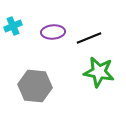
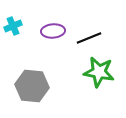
purple ellipse: moved 1 px up
gray hexagon: moved 3 px left
